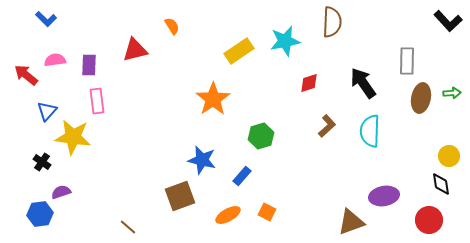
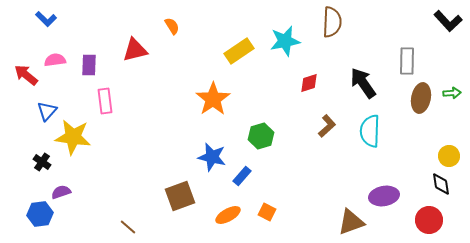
pink rectangle: moved 8 px right
blue star: moved 10 px right, 3 px up
